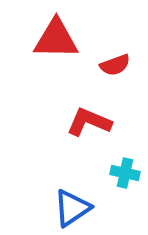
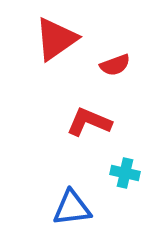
red triangle: rotated 36 degrees counterclockwise
blue triangle: rotated 27 degrees clockwise
